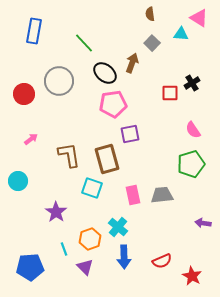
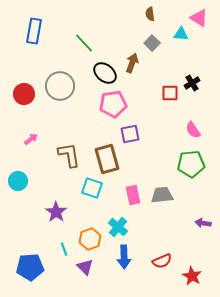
gray circle: moved 1 px right, 5 px down
green pentagon: rotated 12 degrees clockwise
